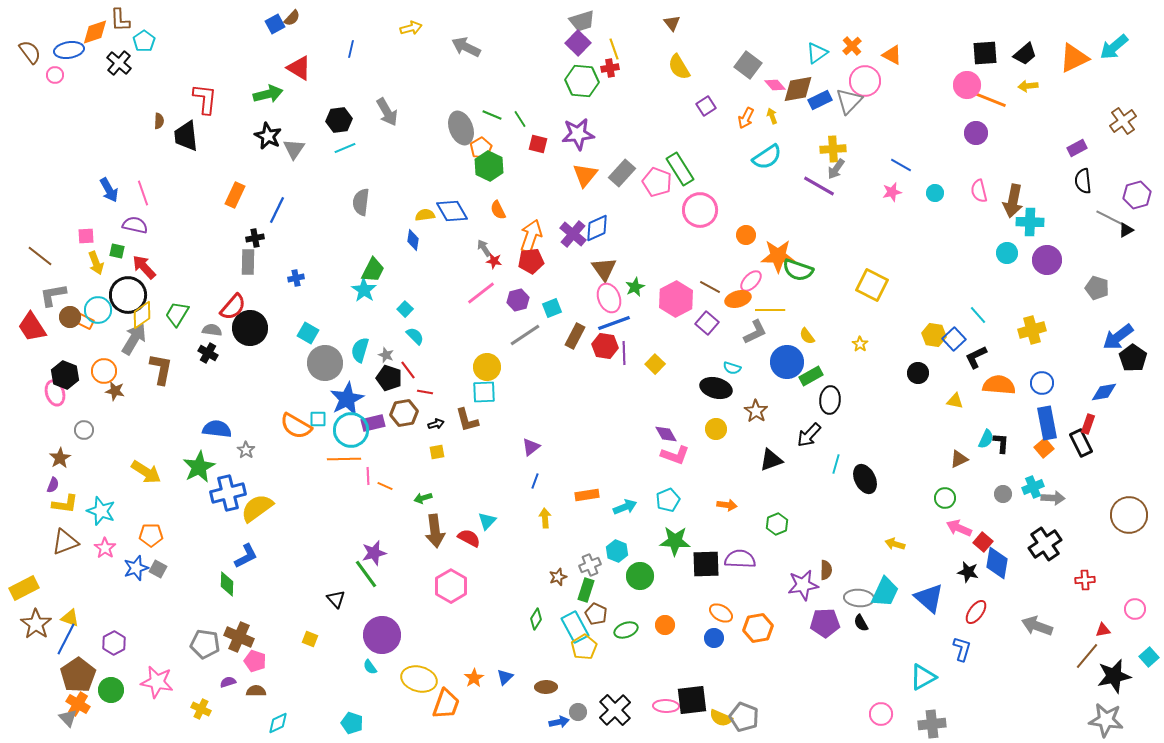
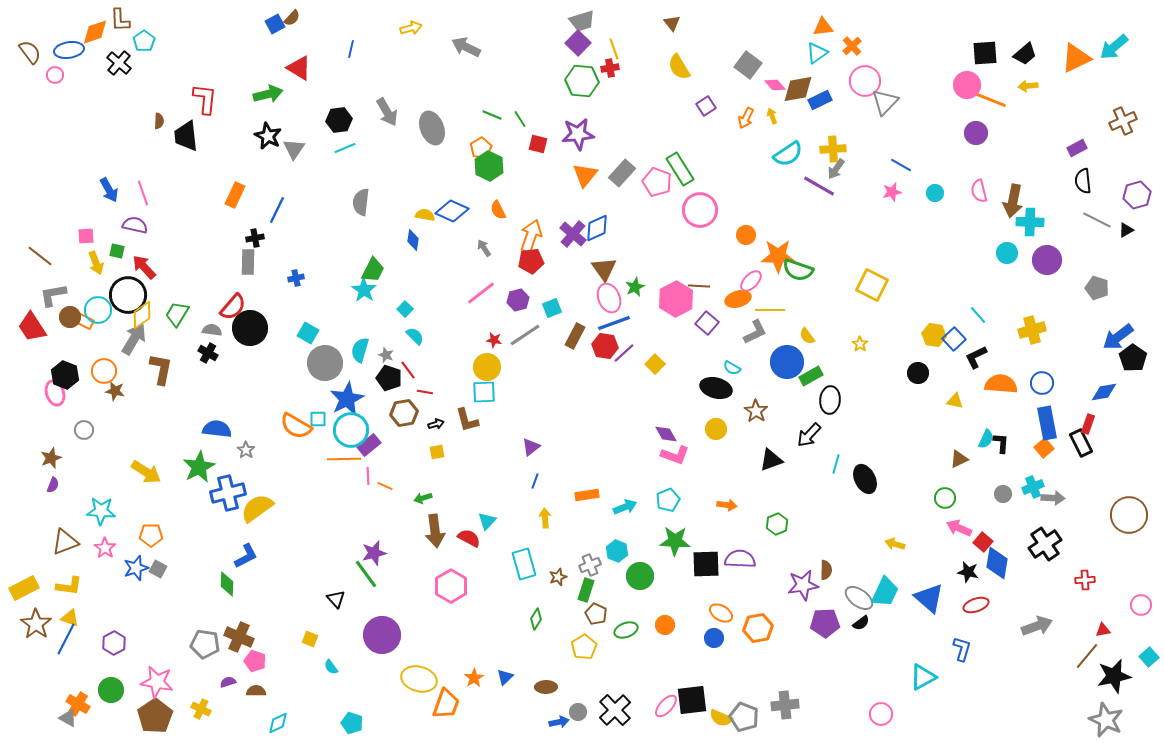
orange triangle at (892, 55): moved 69 px left, 28 px up; rotated 35 degrees counterclockwise
orange triangle at (1074, 58): moved 2 px right
gray triangle at (849, 101): moved 36 px right, 1 px down
brown cross at (1123, 121): rotated 12 degrees clockwise
gray ellipse at (461, 128): moved 29 px left
cyan semicircle at (767, 157): moved 21 px right, 3 px up
blue diamond at (452, 211): rotated 36 degrees counterclockwise
yellow semicircle at (425, 215): rotated 18 degrees clockwise
gray line at (1110, 218): moved 13 px left, 2 px down
red star at (494, 261): moved 79 px down
brown line at (710, 287): moved 11 px left, 1 px up; rotated 25 degrees counterclockwise
purple line at (624, 353): rotated 50 degrees clockwise
cyan semicircle at (732, 368): rotated 12 degrees clockwise
orange semicircle at (999, 385): moved 2 px right, 1 px up
purple rectangle at (373, 423): moved 4 px left, 22 px down; rotated 25 degrees counterclockwise
brown star at (60, 458): moved 9 px left; rotated 10 degrees clockwise
yellow L-shape at (65, 504): moved 4 px right, 82 px down
cyan star at (101, 511): rotated 16 degrees counterclockwise
gray ellipse at (859, 598): rotated 32 degrees clockwise
pink circle at (1135, 609): moved 6 px right, 4 px up
red ellipse at (976, 612): moved 7 px up; rotated 35 degrees clockwise
black semicircle at (861, 623): rotated 96 degrees counterclockwise
gray arrow at (1037, 626): rotated 140 degrees clockwise
cyan rectangle at (575, 627): moved 51 px left, 63 px up; rotated 12 degrees clockwise
cyan semicircle at (370, 667): moved 39 px left
brown pentagon at (78, 675): moved 77 px right, 41 px down
pink ellipse at (666, 706): rotated 50 degrees counterclockwise
gray triangle at (68, 718): rotated 18 degrees counterclockwise
gray star at (1106, 720): rotated 16 degrees clockwise
gray cross at (932, 724): moved 147 px left, 19 px up
